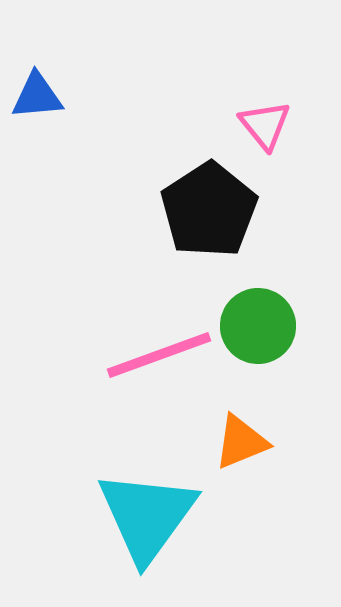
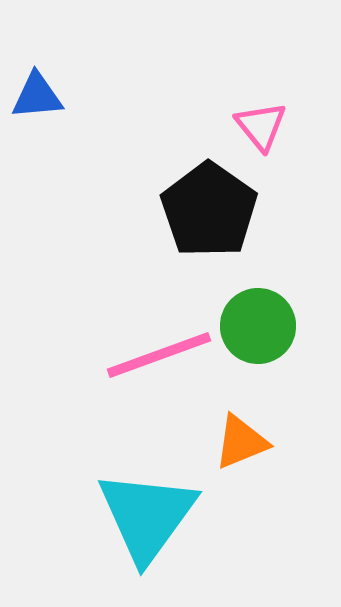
pink triangle: moved 4 px left, 1 px down
black pentagon: rotated 4 degrees counterclockwise
